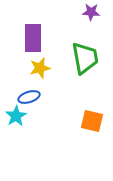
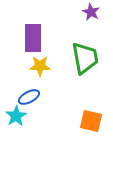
purple star: rotated 24 degrees clockwise
yellow star: moved 2 px up; rotated 15 degrees clockwise
blue ellipse: rotated 10 degrees counterclockwise
orange square: moved 1 px left
